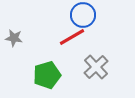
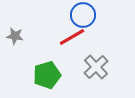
gray star: moved 1 px right, 2 px up
